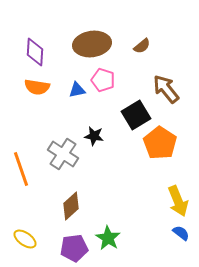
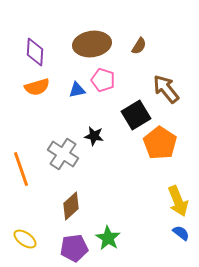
brown semicircle: moved 3 px left; rotated 18 degrees counterclockwise
orange semicircle: rotated 25 degrees counterclockwise
